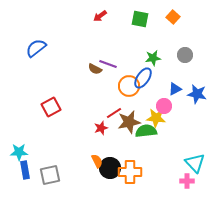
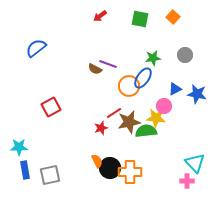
cyan star: moved 5 px up
